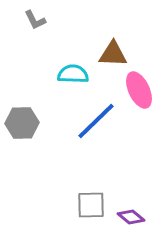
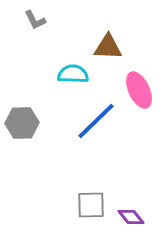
brown triangle: moved 5 px left, 7 px up
purple diamond: rotated 12 degrees clockwise
